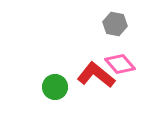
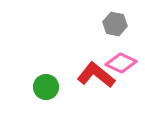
pink diamond: moved 1 px right, 1 px up; rotated 24 degrees counterclockwise
green circle: moved 9 px left
